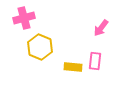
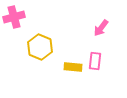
pink cross: moved 10 px left, 1 px up
